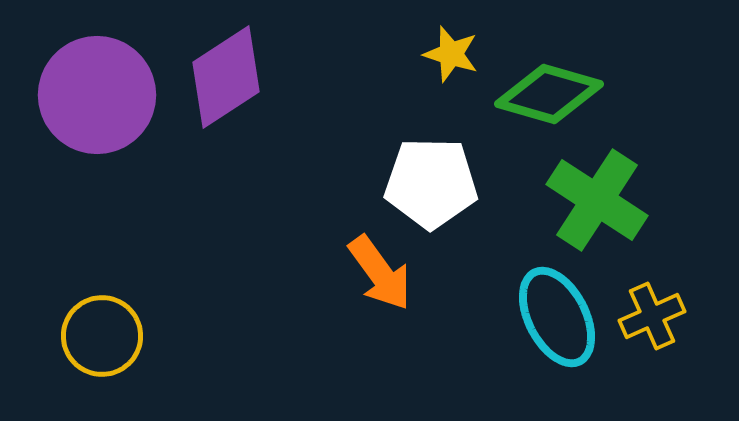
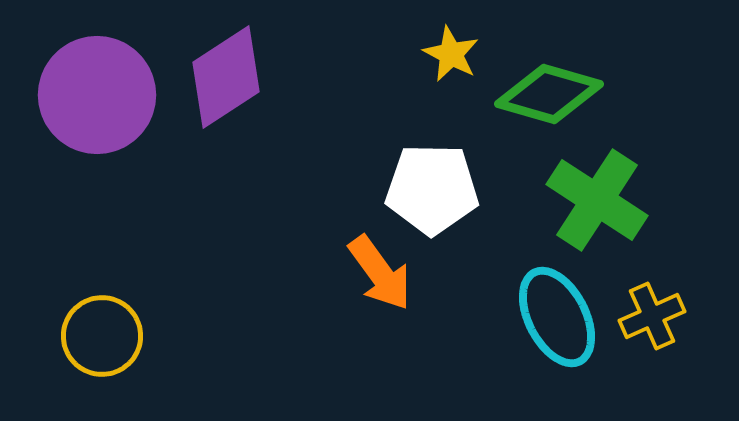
yellow star: rotated 10 degrees clockwise
white pentagon: moved 1 px right, 6 px down
